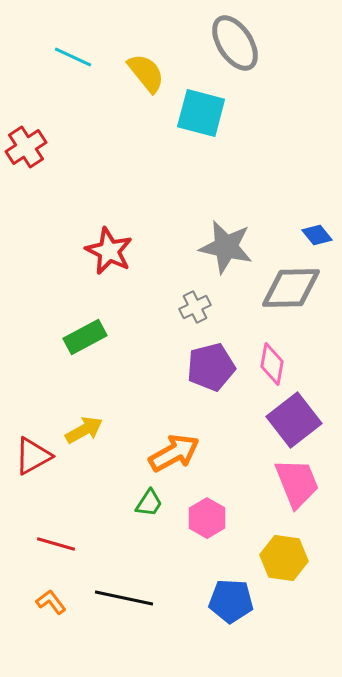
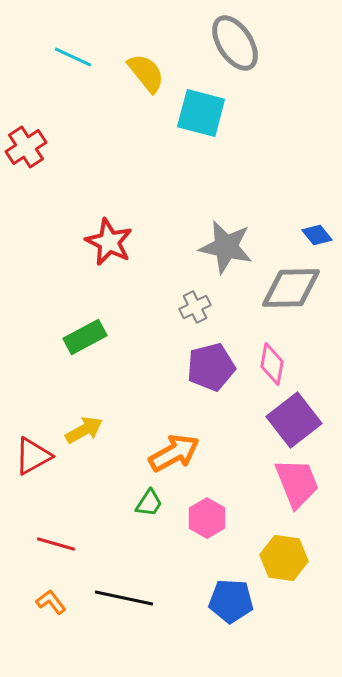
red star: moved 9 px up
